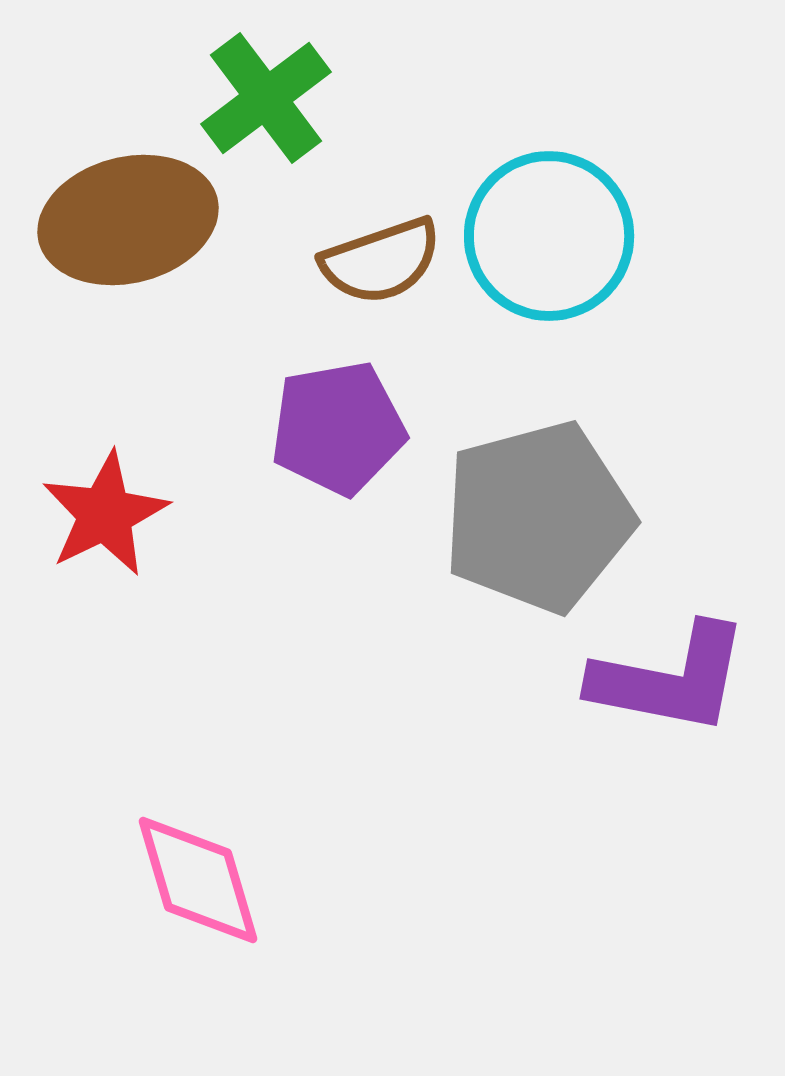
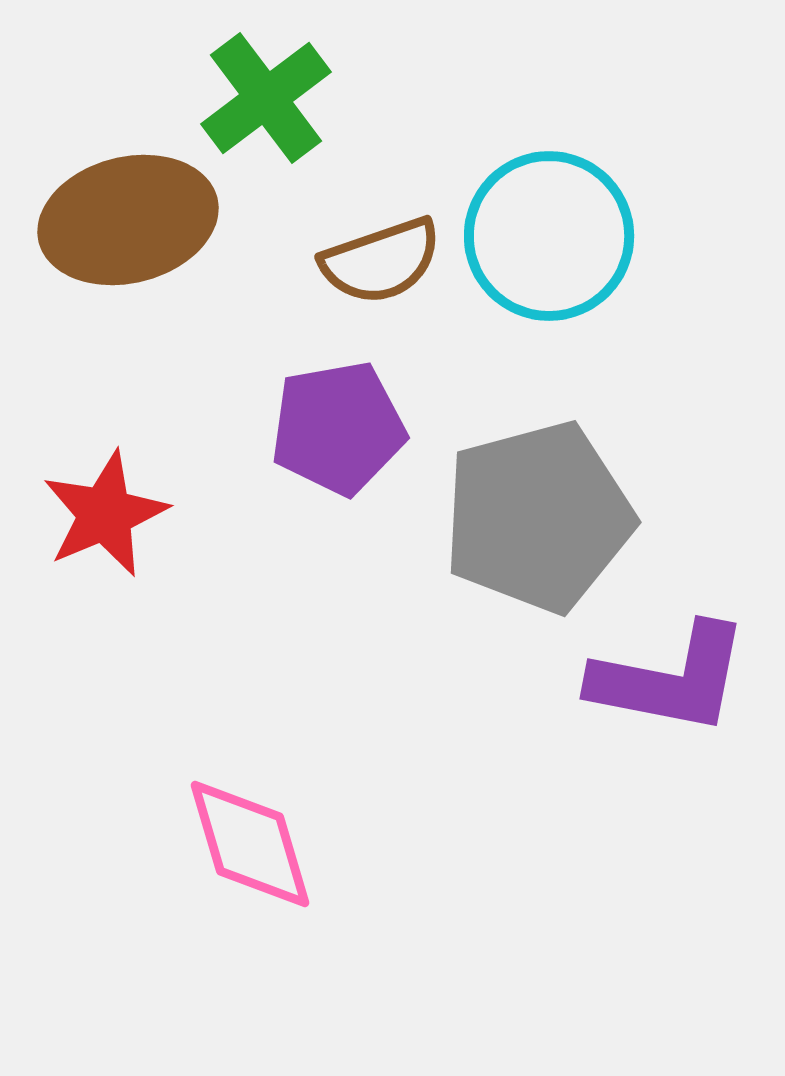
red star: rotated 3 degrees clockwise
pink diamond: moved 52 px right, 36 px up
